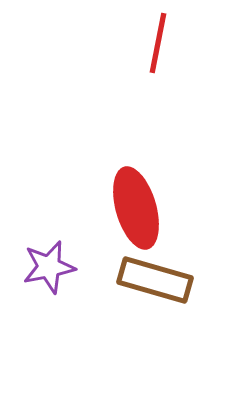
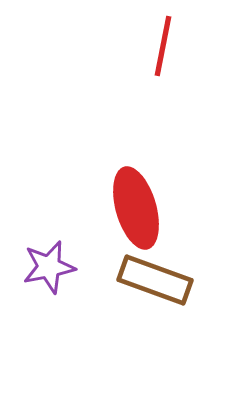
red line: moved 5 px right, 3 px down
brown rectangle: rotated 4 degrees clockwise
